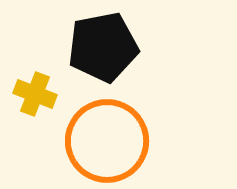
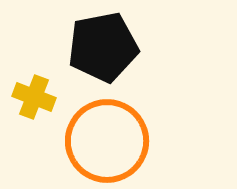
yellow cross: moved 1 px left, 3 px down
